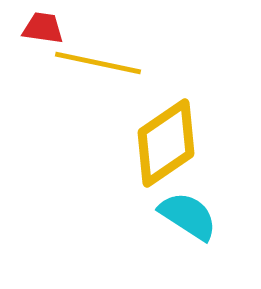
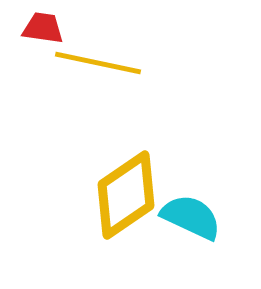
yellow diamond: moved 40 px left, 52 px down
cyan semicircle: moved 3 px right, 1 px down; rotated 8 degrees counterclockwise
